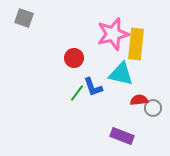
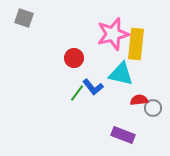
blue L-shape: rotated 20 degrees counterclockwise
purple rectangle: moved 1 px right, 1 px up
